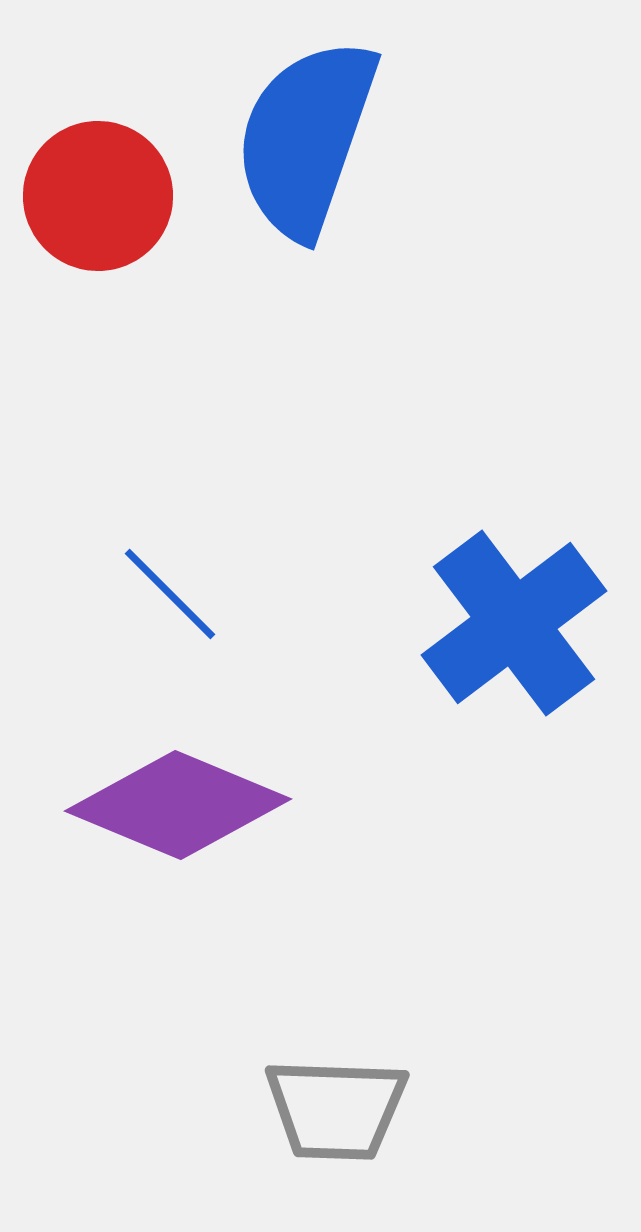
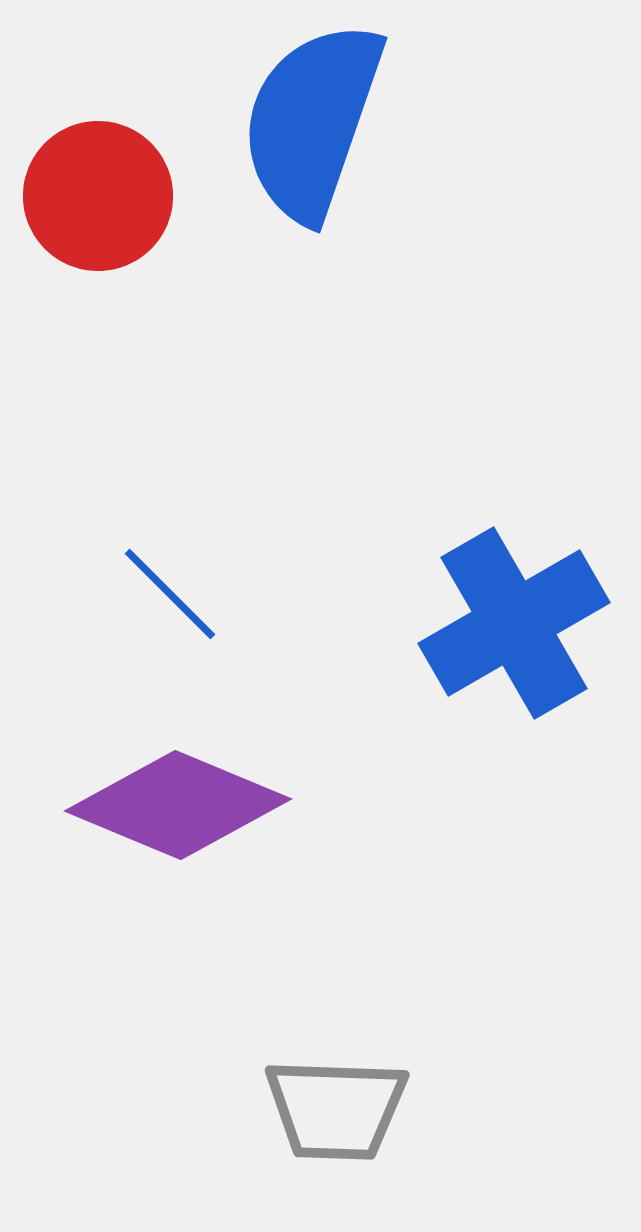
blue semicircle: moved 6 px right, 17 px up
blue cross: rotated 7 degrees clockwise
